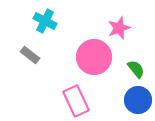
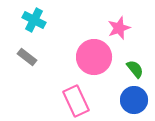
cyan cross: moved 11 px left, 1 px up
gray rectangle: moved 3 px left, 2 px down
green semicircle: moved 1 px left
blue circle: moved 4 px left
